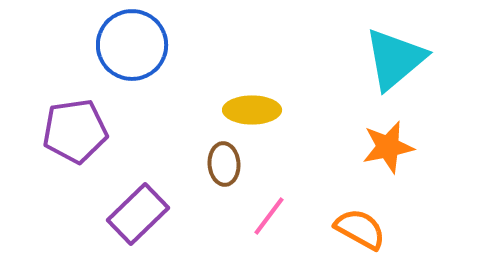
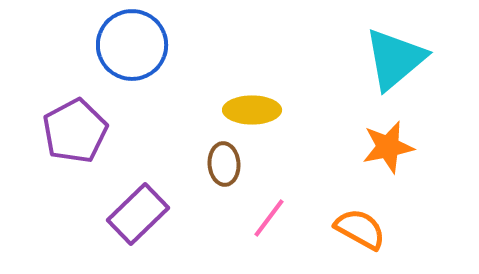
purple pentagon: rotated 20 degrees counterclockwise
pink line: moved 2 px down
